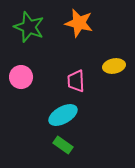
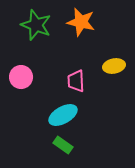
orange star: moved 2 px right, 1 px up
green star: moved 7 px right, 2 px up
